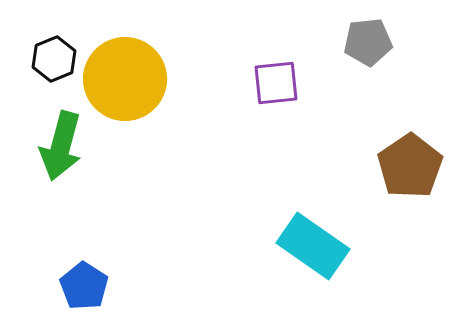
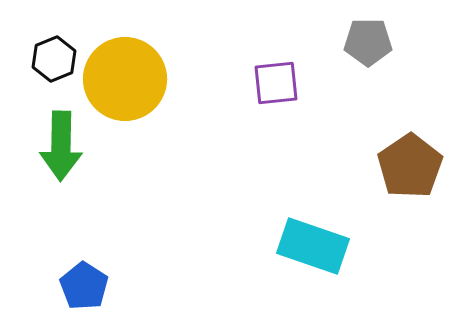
gray pentagon: rotated 6 degrees clockwise
green arrow: rotated 14 degrees counterclockwise
cyan rectangle: rotated 16 degrees counterclockwise
